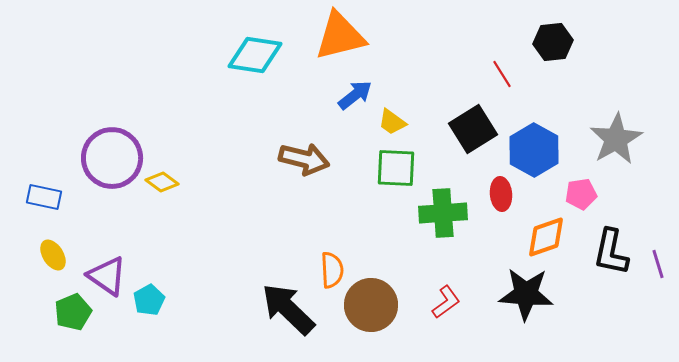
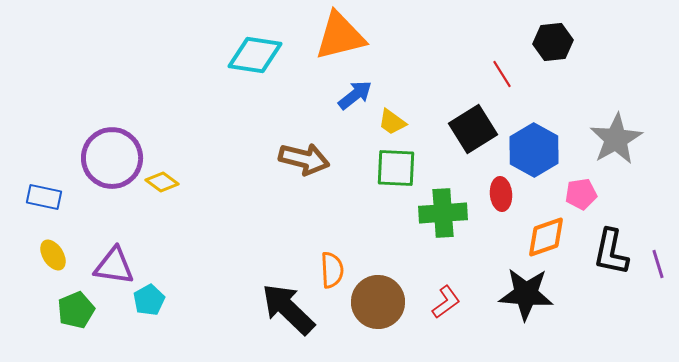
purple triangle: moved 7 px right, 10 px up; rotated 27 degrees counterclockwise
brown circle: moved 7 px right, 3 px up
green pentagon: moved 3 px right, 2 px up
